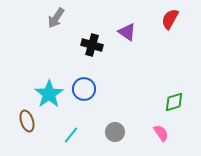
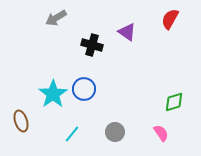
gray arrow: rotated 25 degrees clockwise
cyan star: moved 4 px right
brown ellipse: moved 6 px left
cyan line: moved 1 px right, 1 px up
